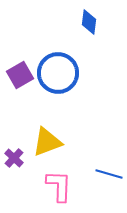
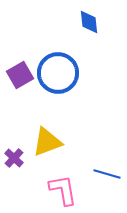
blue diamond: rotated 15 degrees counterclockwise
blue line: moved 2 px left
pink L-shape: moved 4 px right, 4 px down; rotated 12 degrees counterclockwise
